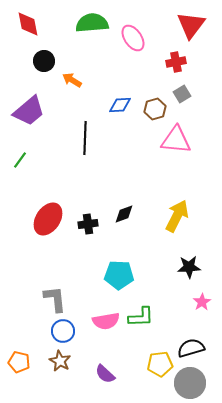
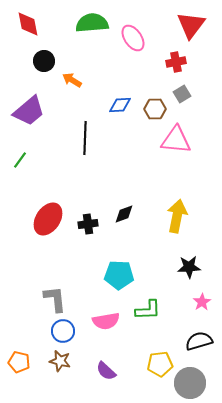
brown hexagon: rotated 15 degrees clockwise
yellow arrow: rotated 16 degrees counterclockwise
green L-shape: moved 7 px right, 7 px up
black semicircle: moved 8 px right, 7 px up
brown star: rotated 15 degrees counterclockwise
purple semicircle: moved 1 px right, 3 px up
